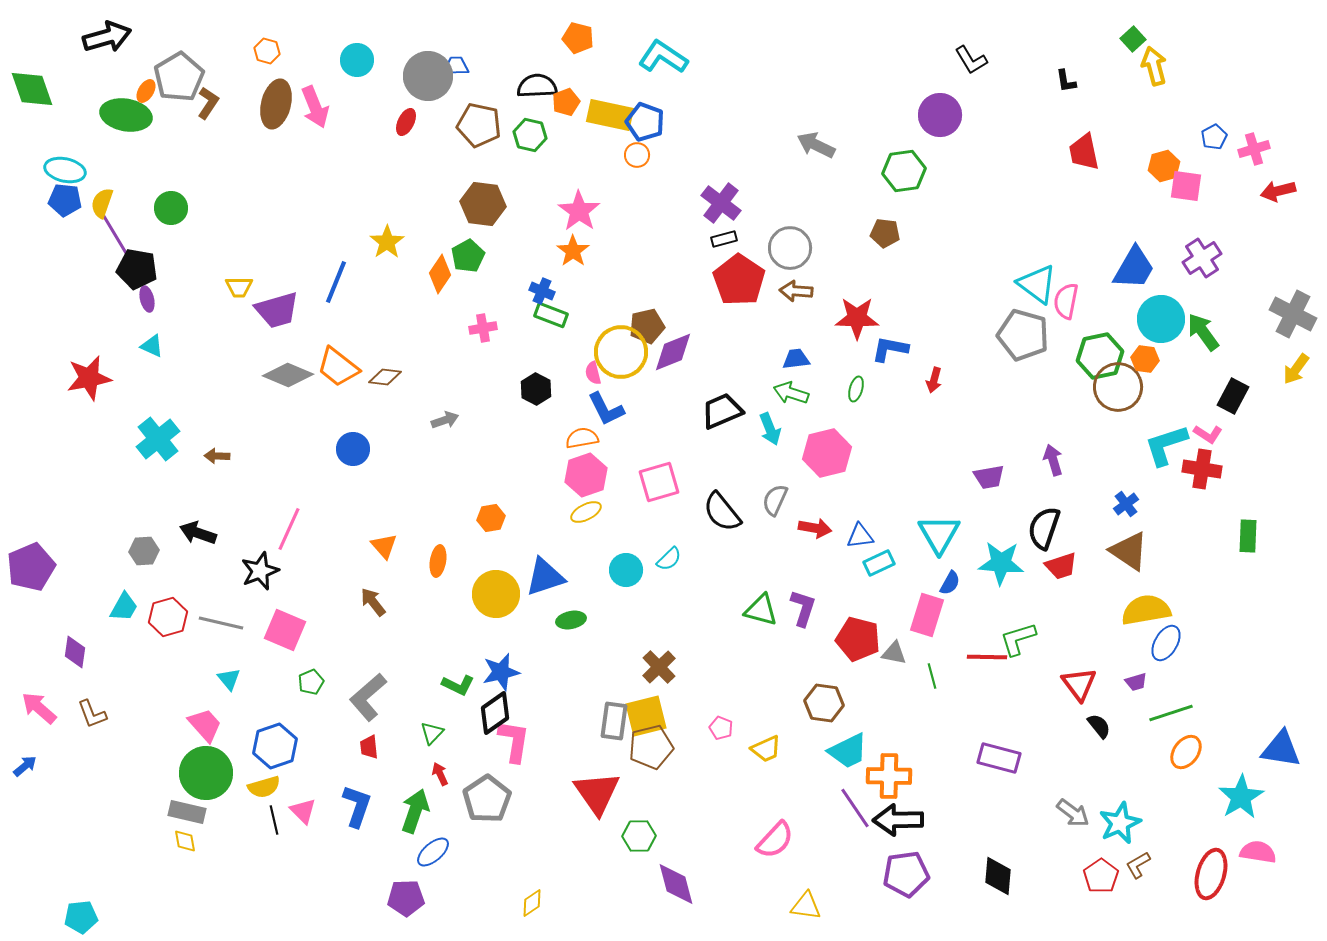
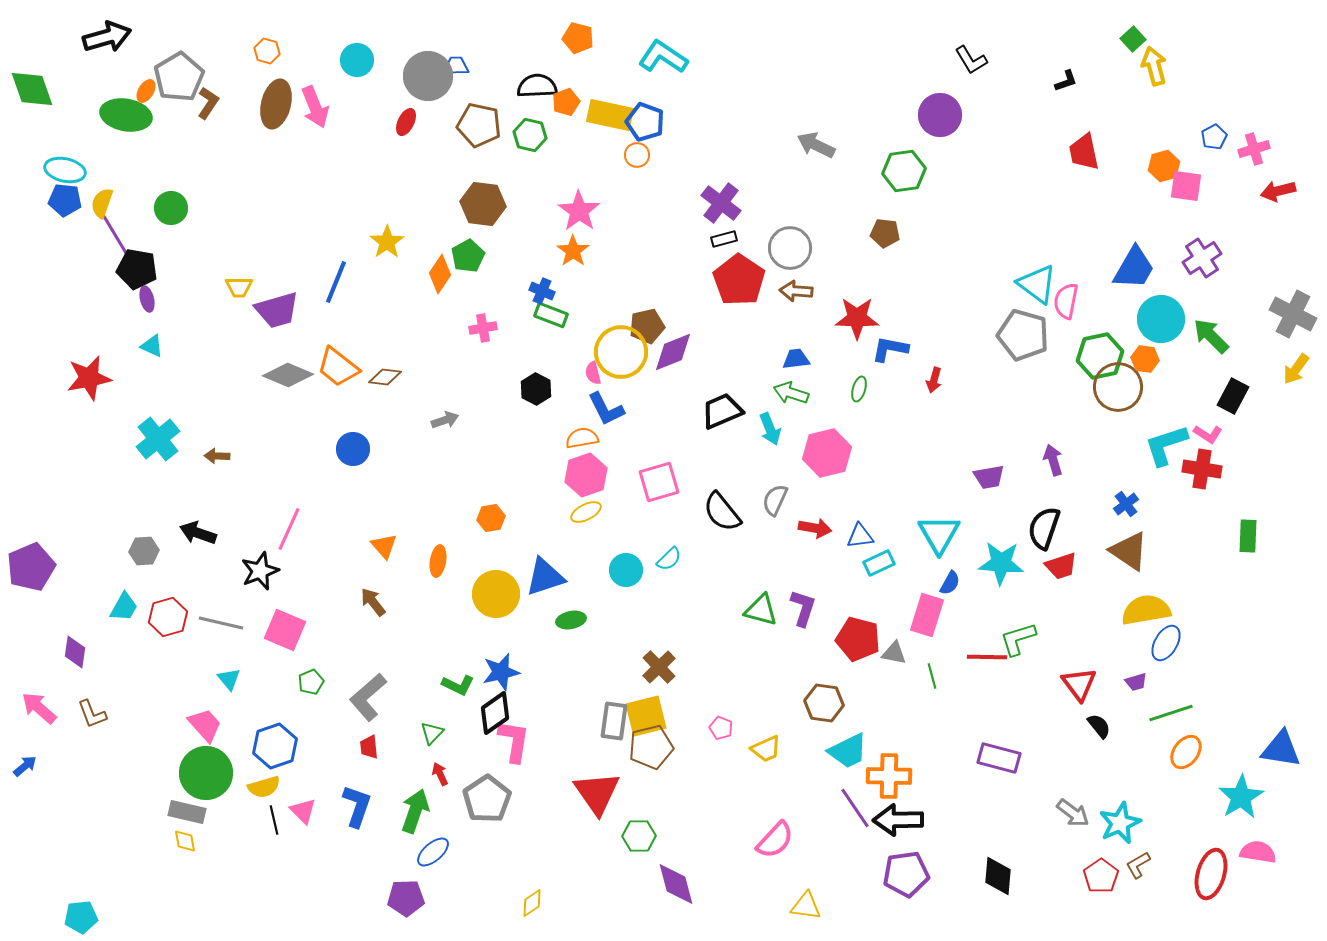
black L-shape at (1066, 81): rotated 100 degrees counterclockwise
green arrow at (1203, 332): moved 8 px right, 4 px down; rotated 9 degrees counterclockwise
green ellipse at (856, 389): moved 3 px right
